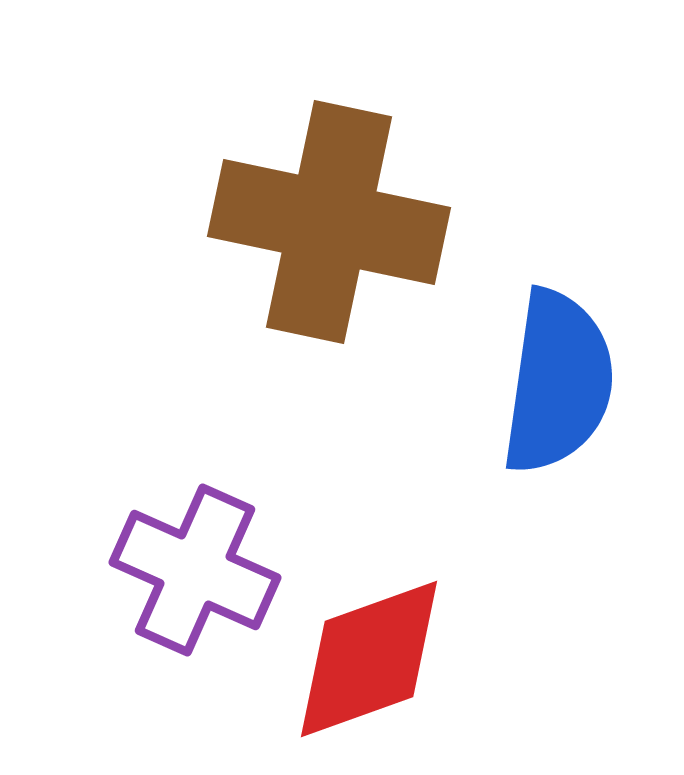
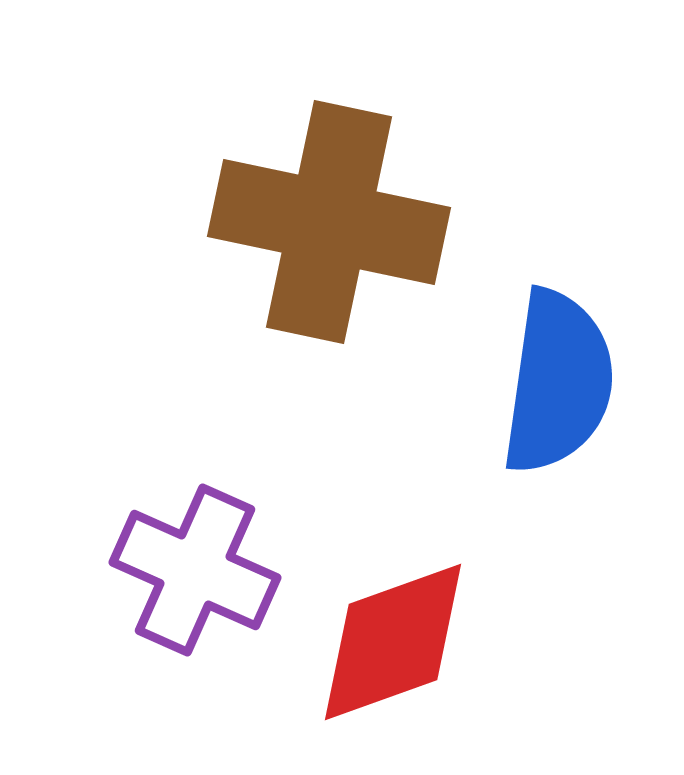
red diamond: moved 24 px right, 17 px up
